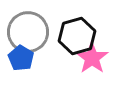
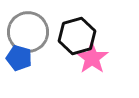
blue pentagon: moved 2 px left; rotated 15 degrees counterclockwise
